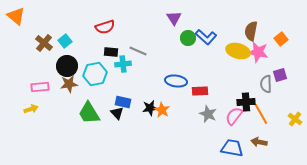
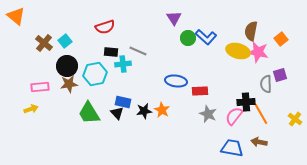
black star: moved 6 px left, 3 px down
